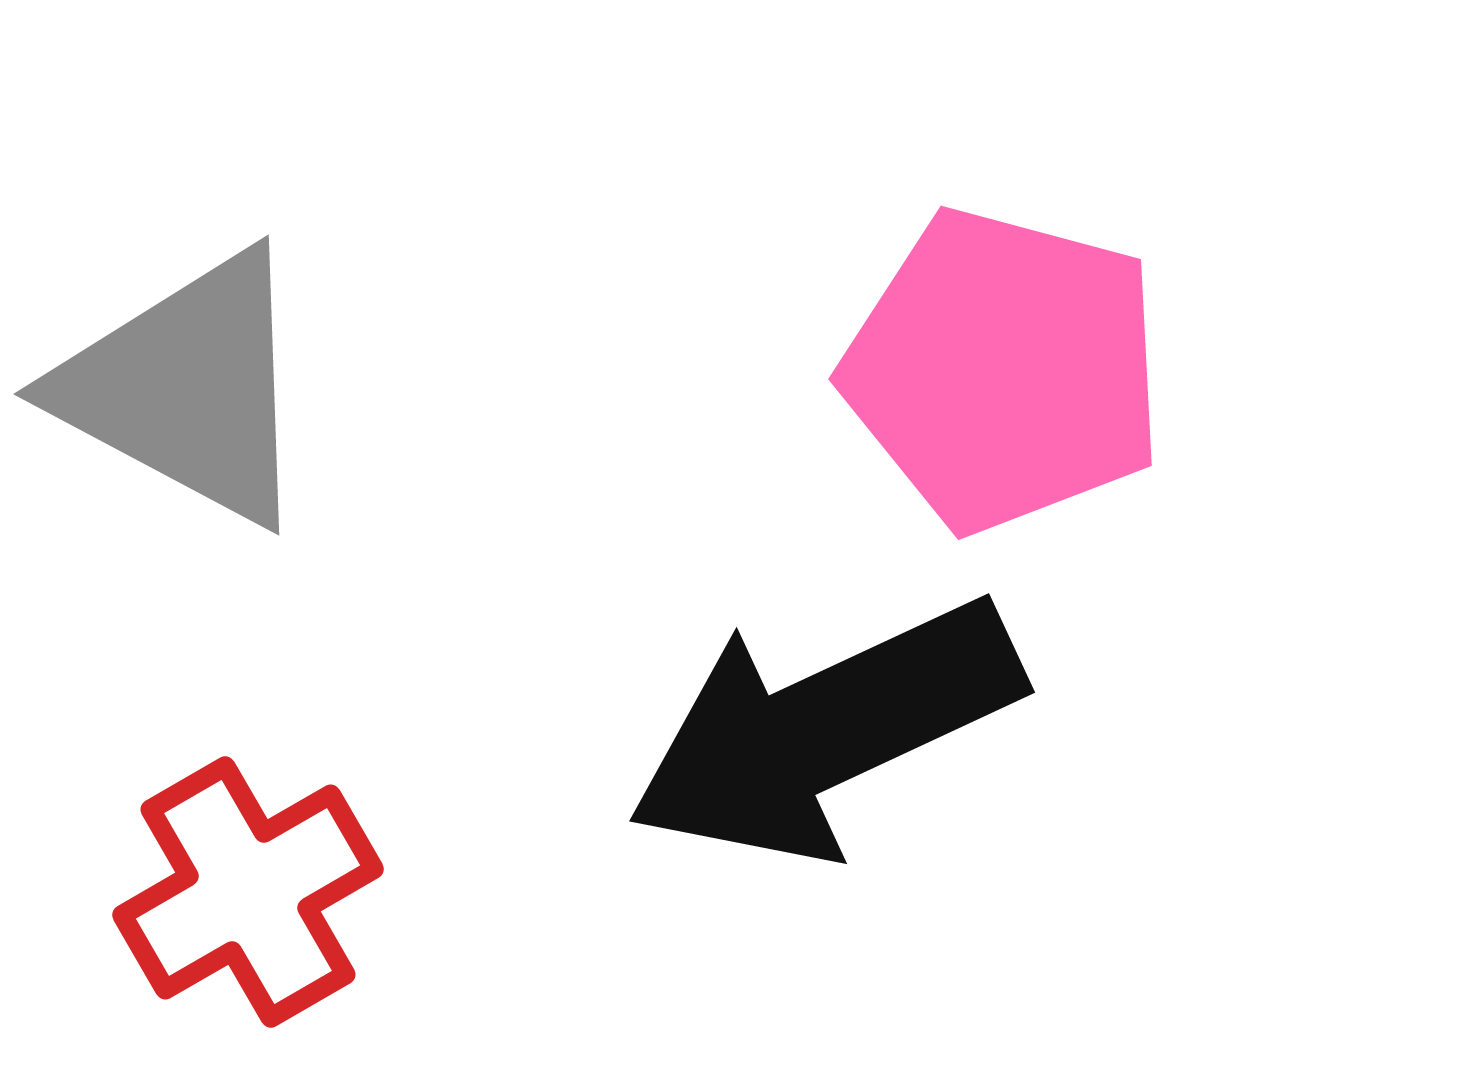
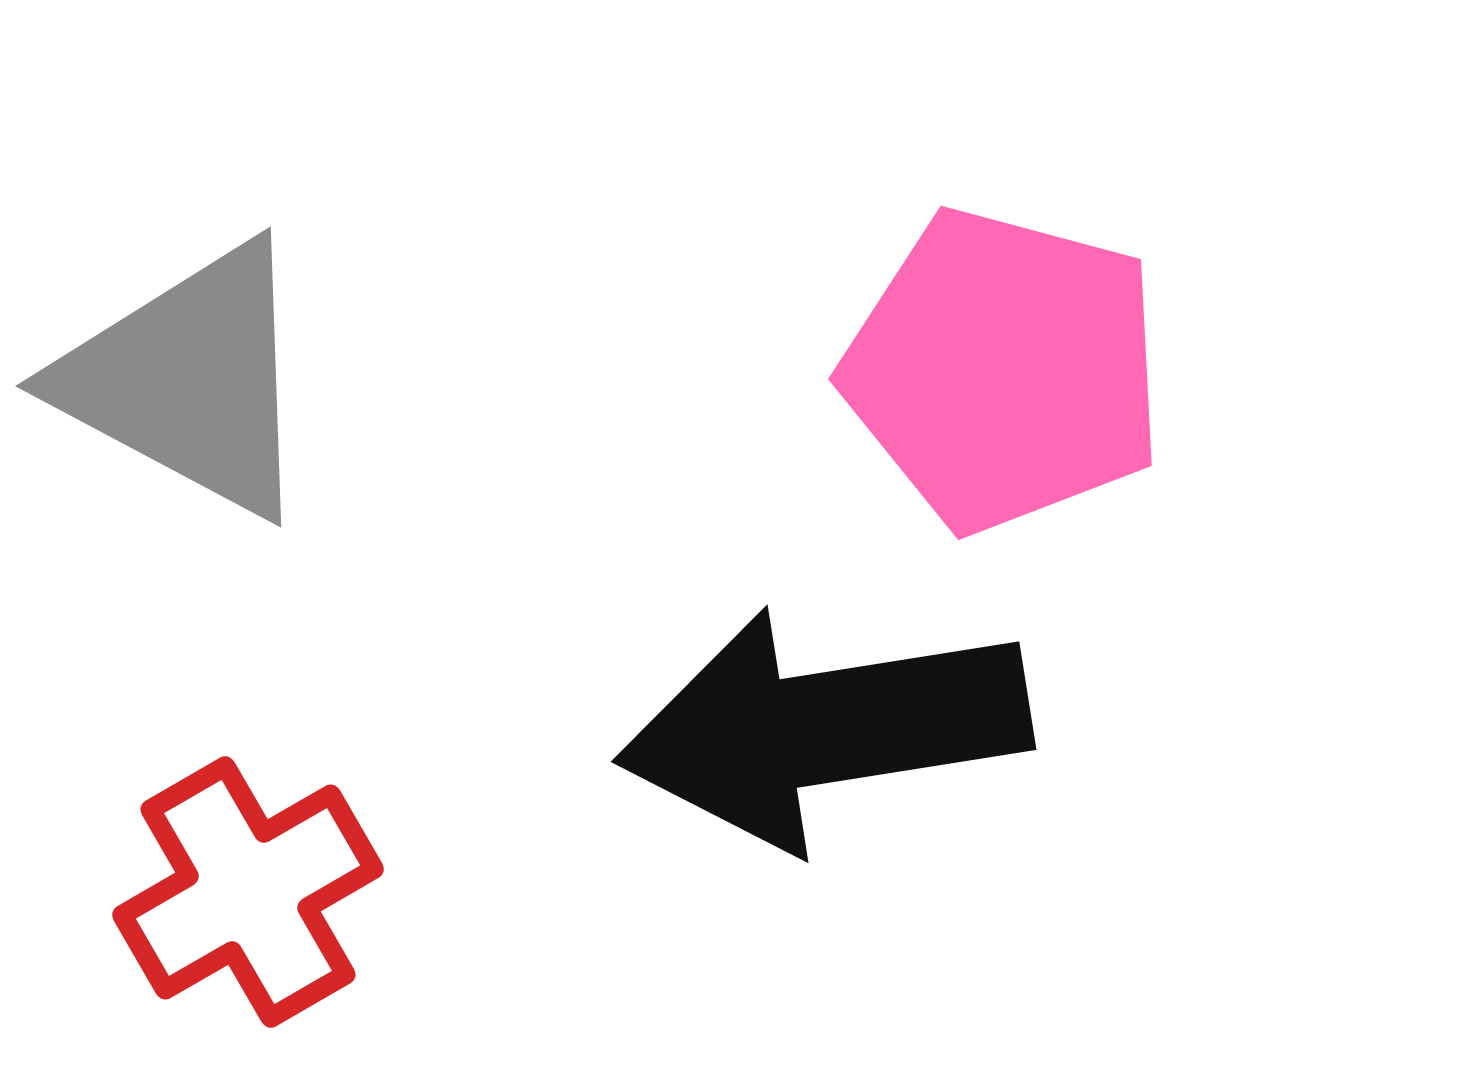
gray triangle: moved 2 px right, 8 px up
black arrow: moved 1 px left, 2 px up; rotated 16 degrees clockwise
